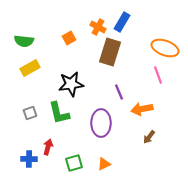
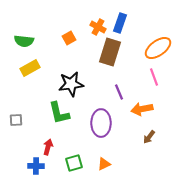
blue rectangle: moved 2 px left, 1 px down; rotated 12 degrees counterclockwise
orange ellipse: moved 7 px left; rotated 56 degrees counterclockwise
pink line: moved 4 px left, 2 px down
gray square: moved 14 px left, 7 px down; rotated 16 degrees clockwise
blue cross: moved 7 px right, 7 px down
